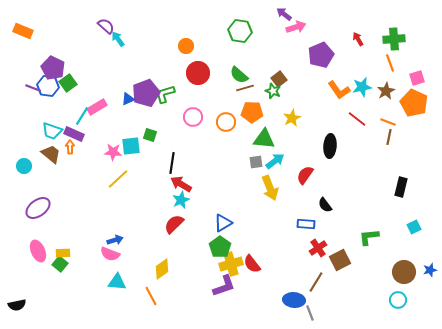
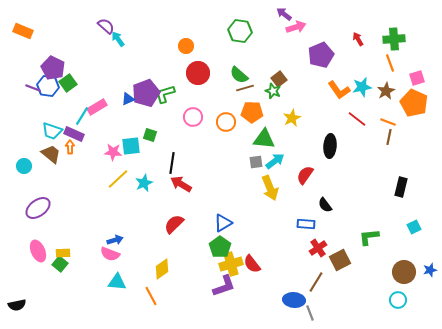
cyan star at (181, 200): moved 37 px left, 17 px up
